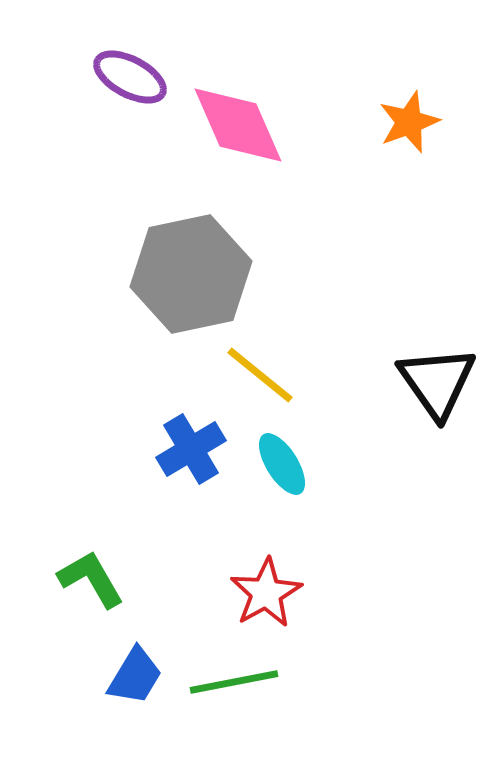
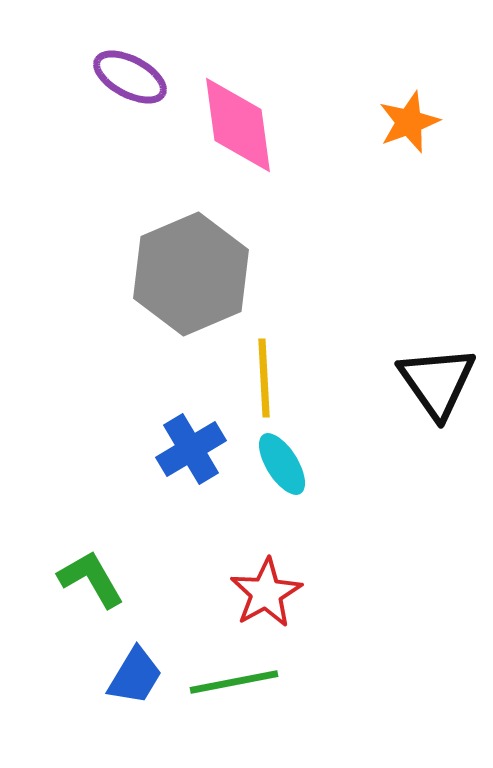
pink diamond: rotated 16 degrees clockwise
gray hexagon: rotated 11 degrees counterclockwise
yellow line: moved 4 px right, 3 px down; rotated 48 degrees clockwise
